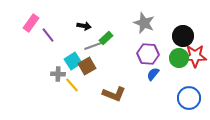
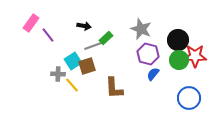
gray star: moved 3 px left, 6 px down
black circle: moved 5 px left, 4 px down
purple hexagon: rotated 10 degrees clockwise
green circle: moved 2 px down
brown square: rotated 12 degrees clockwise
brown L-shape: moved 6 px up; rotated 65 degrees clockwise
